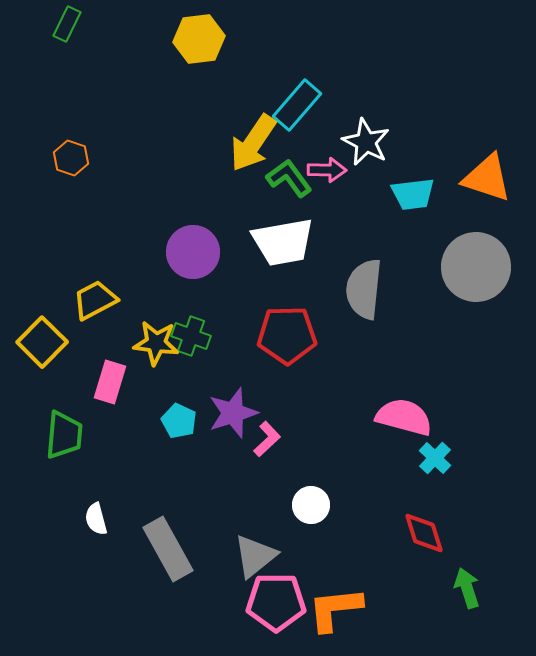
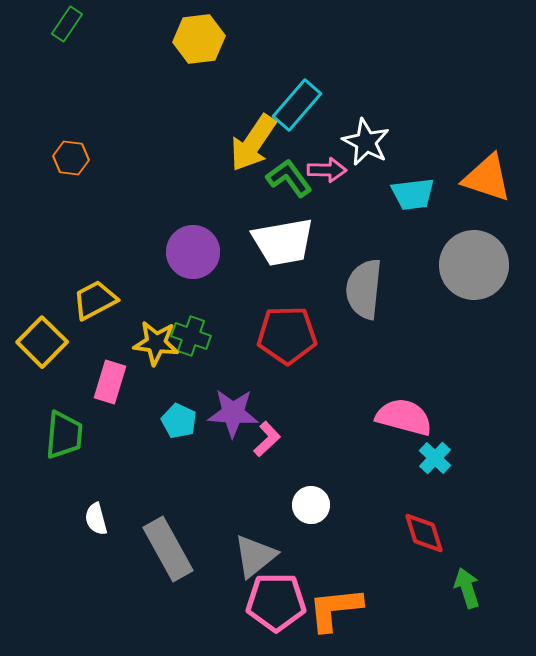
green rectangle: rotated 8 degrees clockwise
orange hexagon: rotated 12 degrees counterclockwise
gray circle: moved 2 px left, 2 px up
purple star: rotated 21 degrees clockwise
